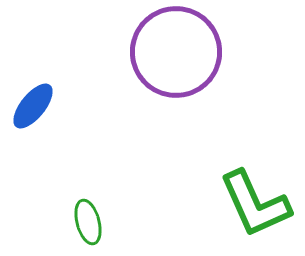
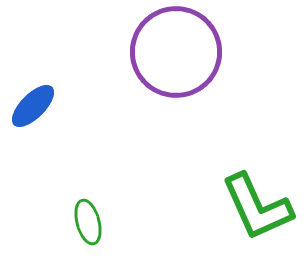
blue ellipse: rotated 6 degrees clockwise
green L-shape: moved 2 px right, 3 px down
